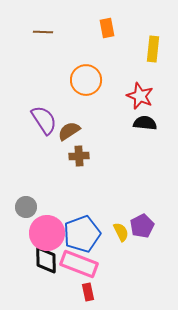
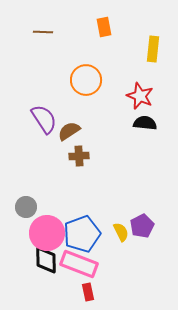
orange rectangle: moved 3 px left, 1 px up
purple semicircle: moved 1 px up
